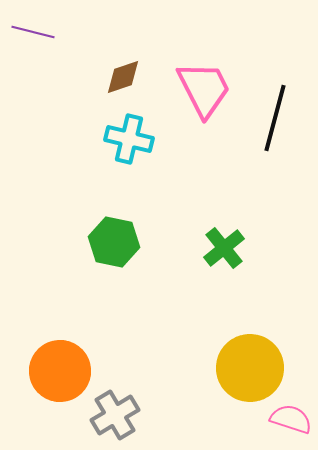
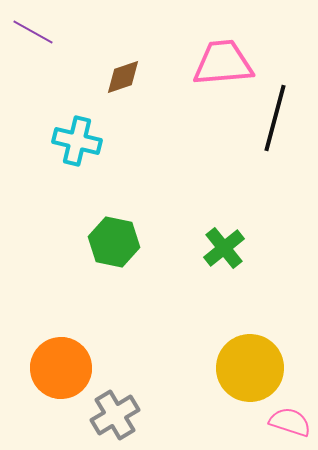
purple line: rotated 15 degrees clockwise
pink trapezoid: moved 19 px right, 26 px up; rotated 68 degrees counterclockwise
cyan cross: moved 52 px left, 2 px down
orange circle: moved 1 px right, 3 px up
pink semicircle: moved 1 px left, 3 px down
